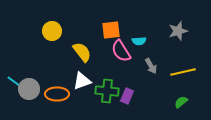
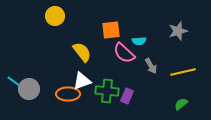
yellow circle: moved 3 px right, 15 px up
pink semicircle: moved 3 px right, 2 px down; rotated 15 degrees counterclockwise
orange ellipse: moved 11 px right
green semicircle: moved 2 px down
